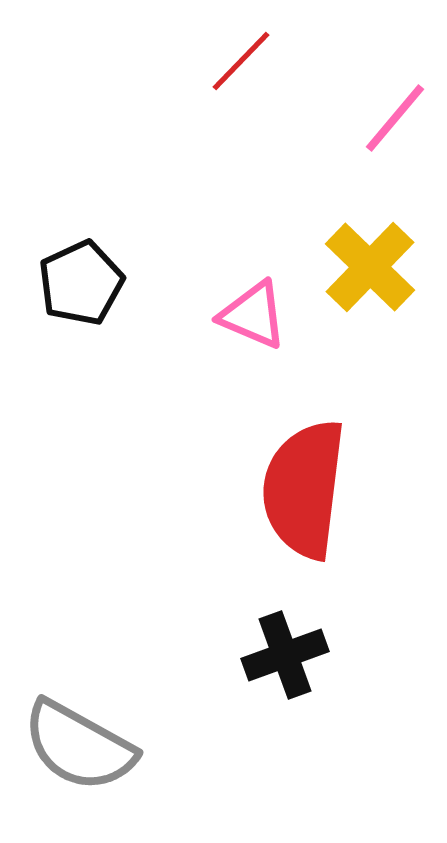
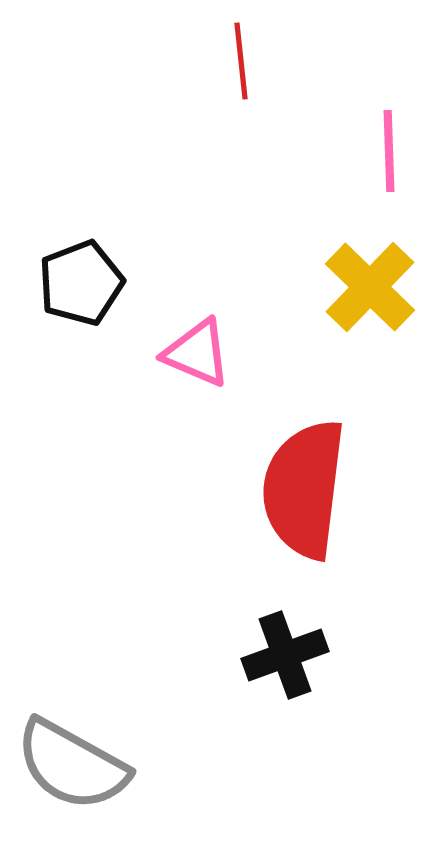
red line: rotated 50 degrees counterclockwise
pink line: moved 6 px left, 33 px down; rotated 42 degrees counterclockwise
yellow cross: moved 20 px down
black pentagon: rotated 4 degrees clockwise
pink triangle: moved 56 px left, 38 px down
gray semicircle: moved 7 px left, 19 px down
